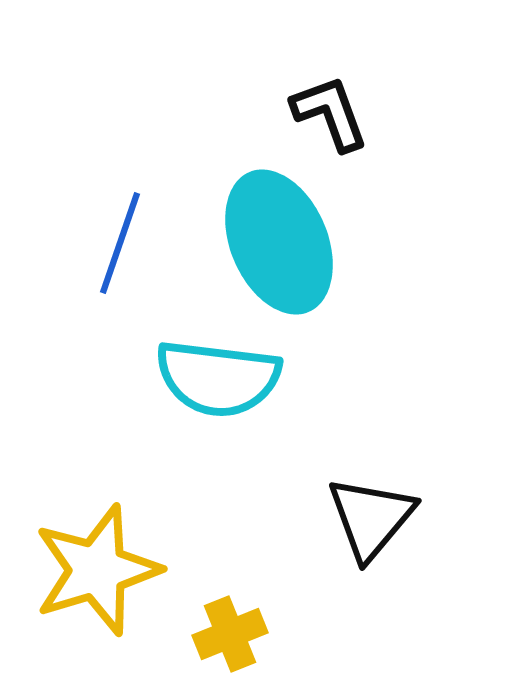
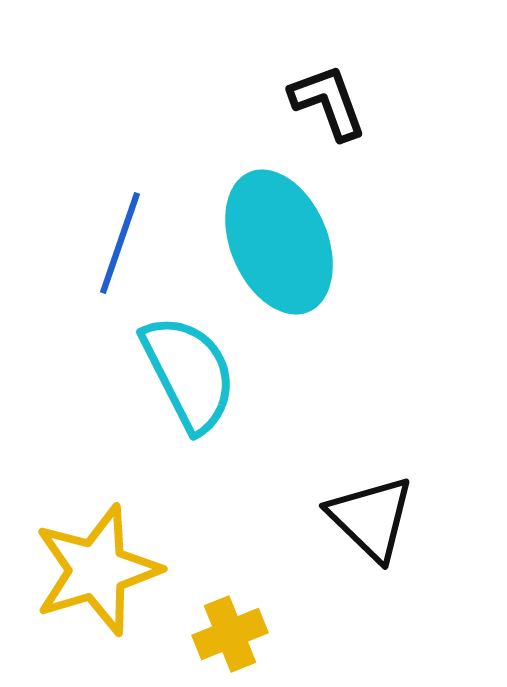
black L-shape: moved 2 px left, 11 px up
cyan semicircle: moved 29 px left, 5 px up; rotated 124 degrees counterclockwise
black triangle: rotated 26 degrees counterclockwise
